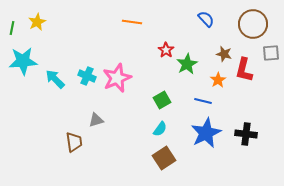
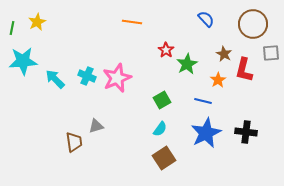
brown star: rotated 14 degrees clockwise
gray triangle: moved 6 px down
black cross: moved 2 px up
